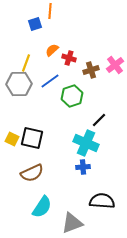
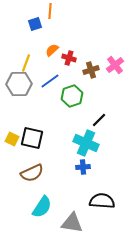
gray triangle: rotated 30 degrees clockwise
